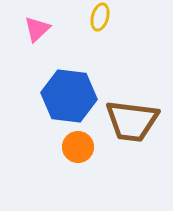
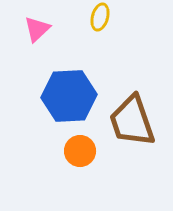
blue hexagon: rotated 10 degrees counterclockwise
brown trapezoid: rotated 64 degrees clockwise
orange circle: moved 2 px right, 4 px down
